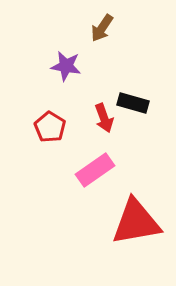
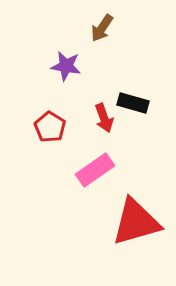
red triangle: rotated 6 degrees counterclockwise
